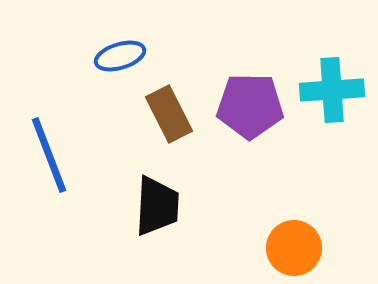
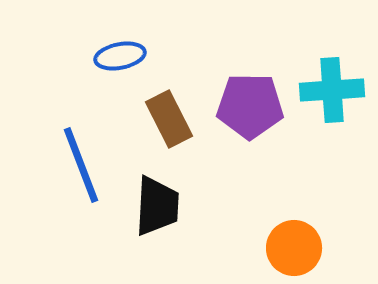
blue ellipse: rotated 6 degrees clockwise
brown rectangle: moved 5 px down
blue line: moved 32 px right, 10 px down
